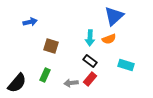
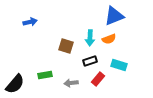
blue triangle: rotated 20 degrees clockwise
brown square: moved 15 px right
black rectangle: rotated 56 degrees counterclockwise
cyan rectangle: moved 7 px left
green rectangle: rotated 56 degrees clockwise
red rectangle: moved 8 px right
black semicircle: moved 2 px left, 1 px down
